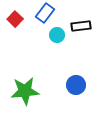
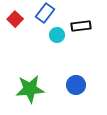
green star: moved 5 px right, 2 px up
